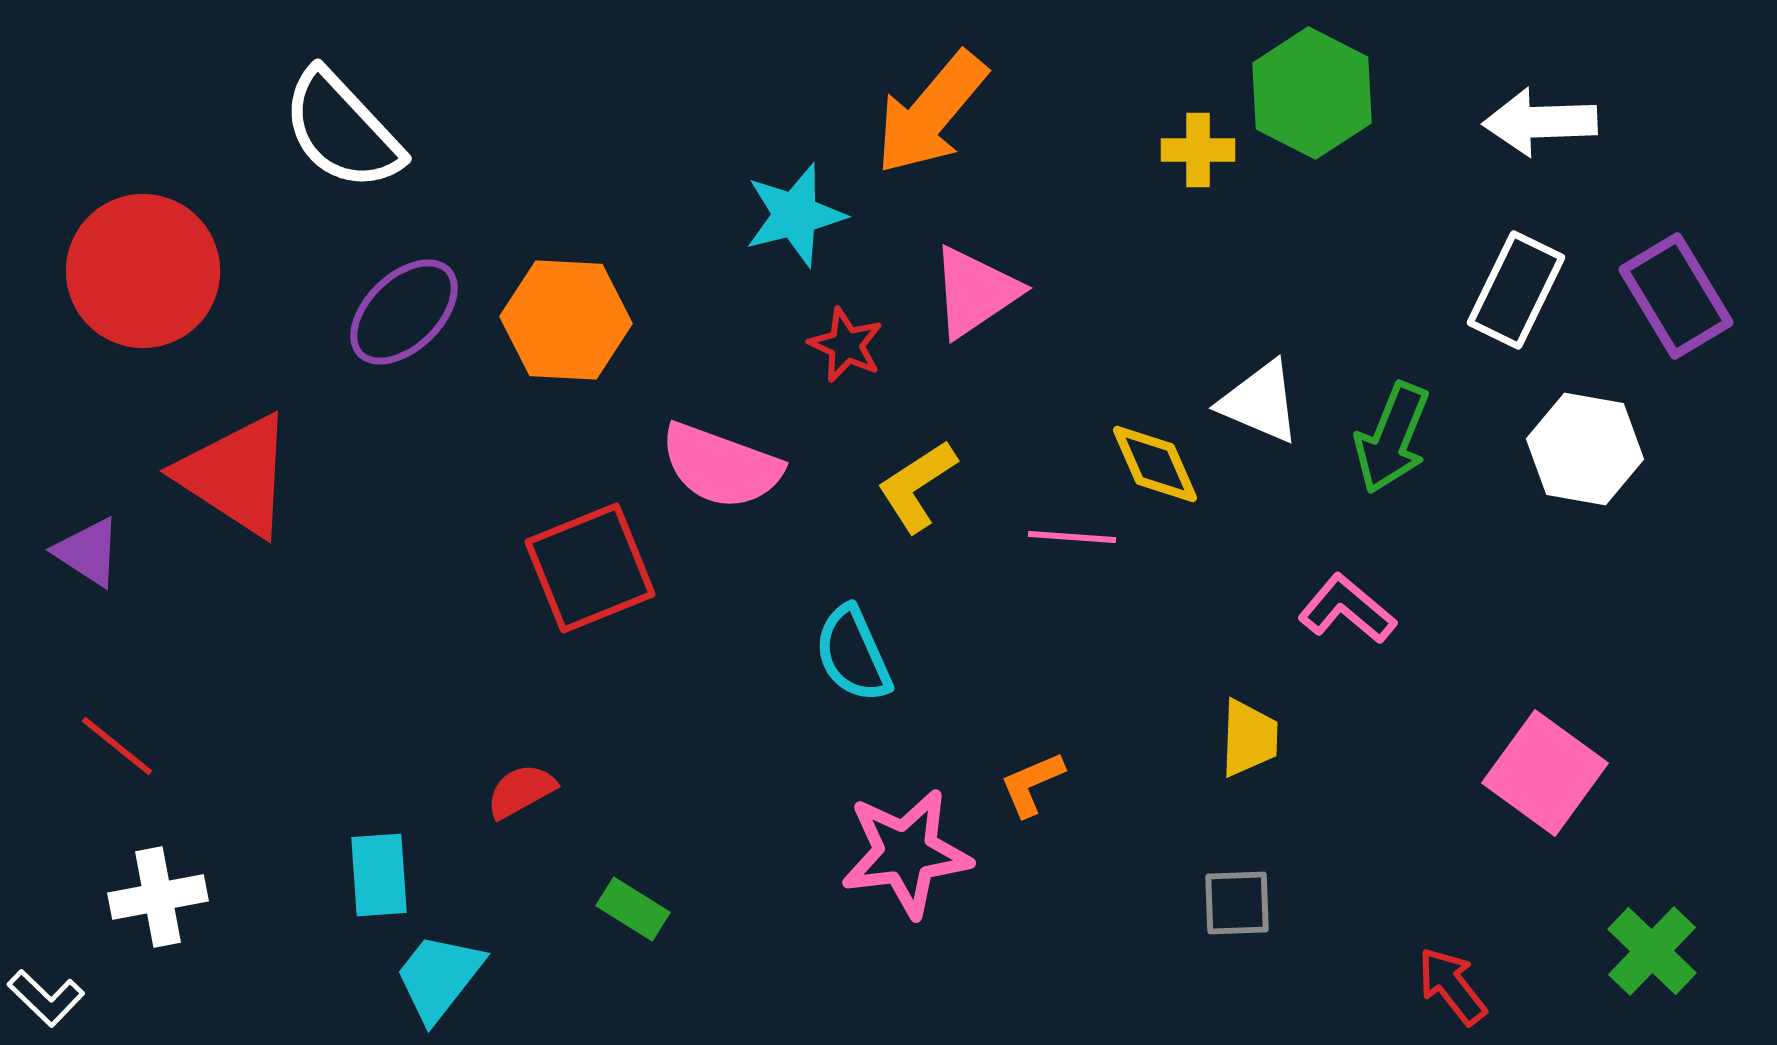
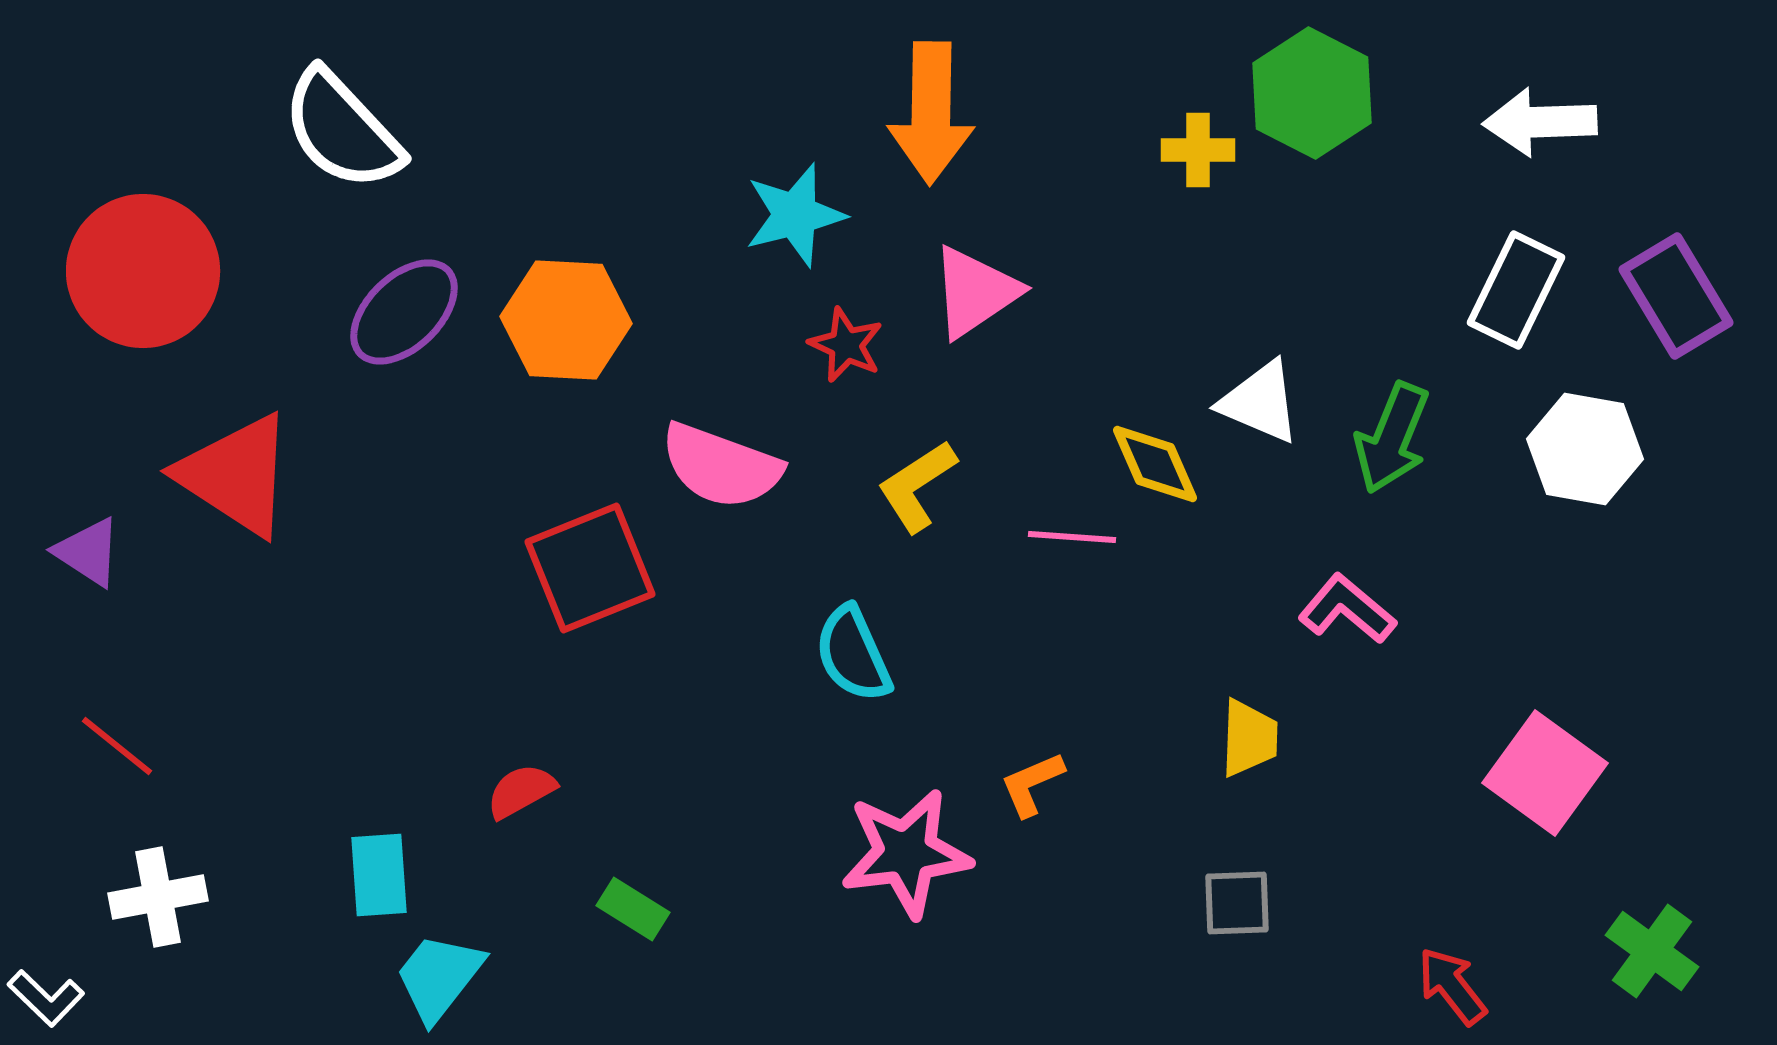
orange arrow: rotated 39 degrees counterclockwise
green cross: rotated 8 degrees counterclockwise
